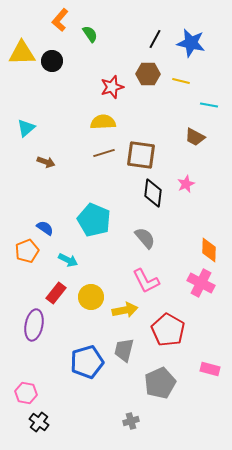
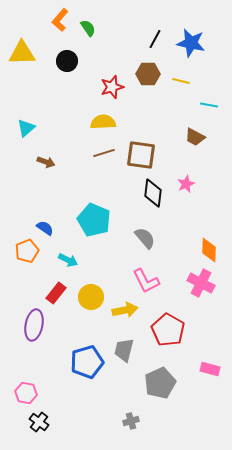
green semicircle: moved 2 px left, 6 px up
black circle: moved 15 px right
